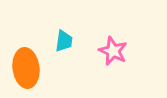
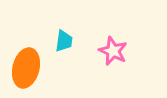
orange ellipse: rotated 21 degrees clockwise
